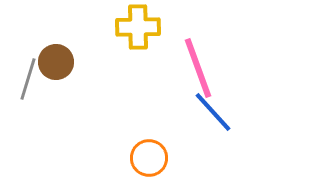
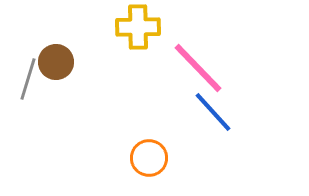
pink line: rotated 24 degrees counterclockwise
